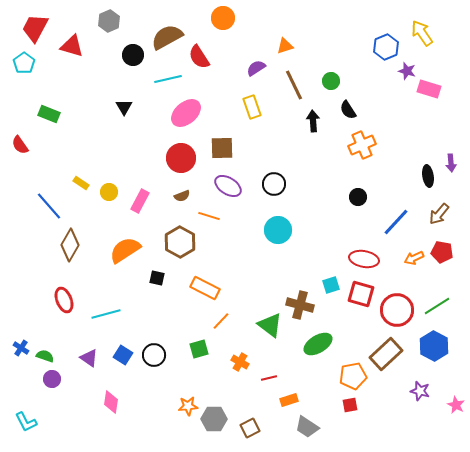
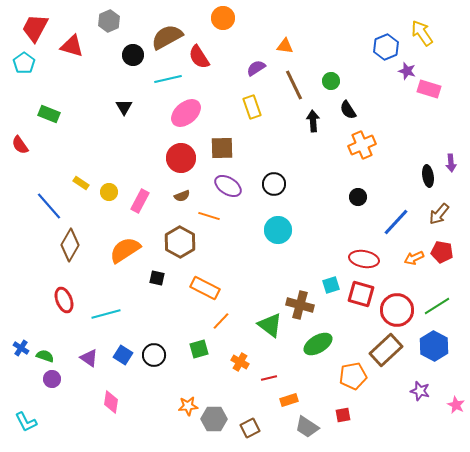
orange triangle at (285, 46): rotated 24 degrees clockwise
brown rectangle at (386, 354): moved 4 px up
red square at (350, 405): moved 7 px left, 10 px down
